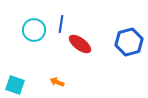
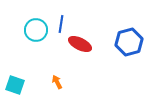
cyan circle: moved 2 px right
red ellipse: rotated 10 degrees counterclockwise
orange arrow: rotated 40 degrees clockwise
